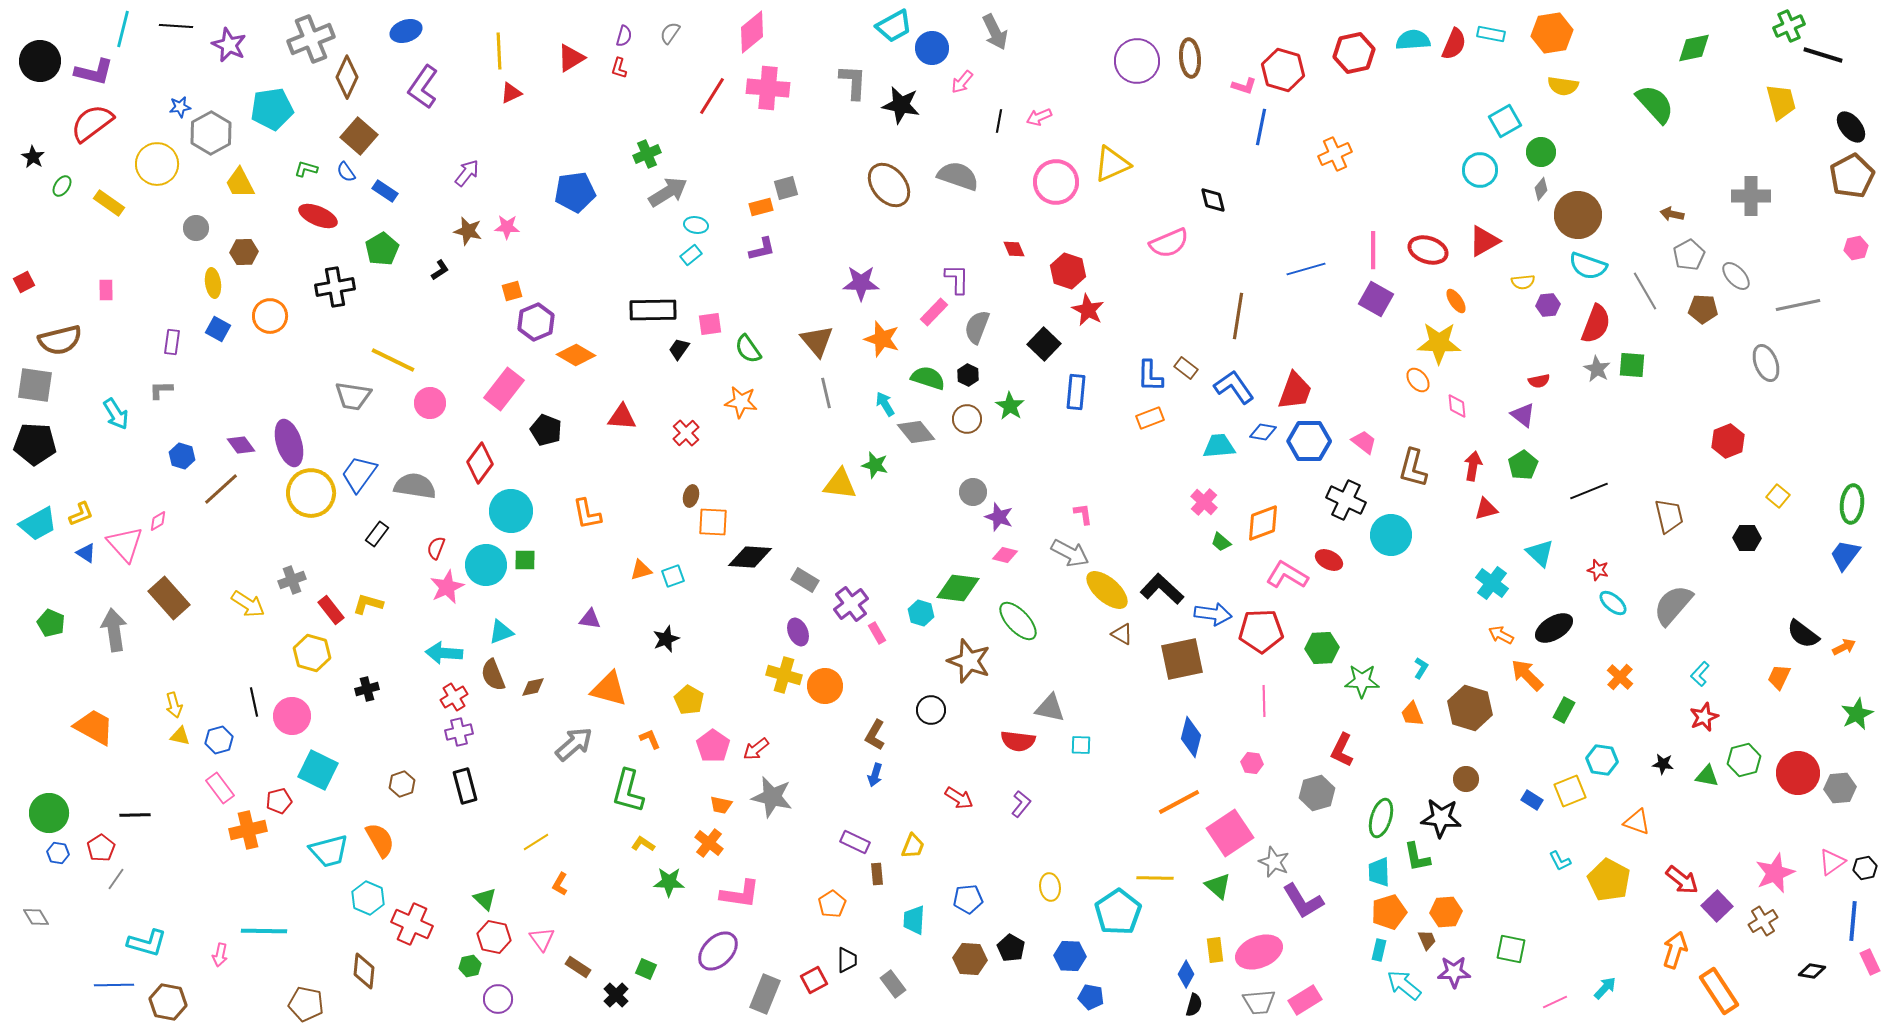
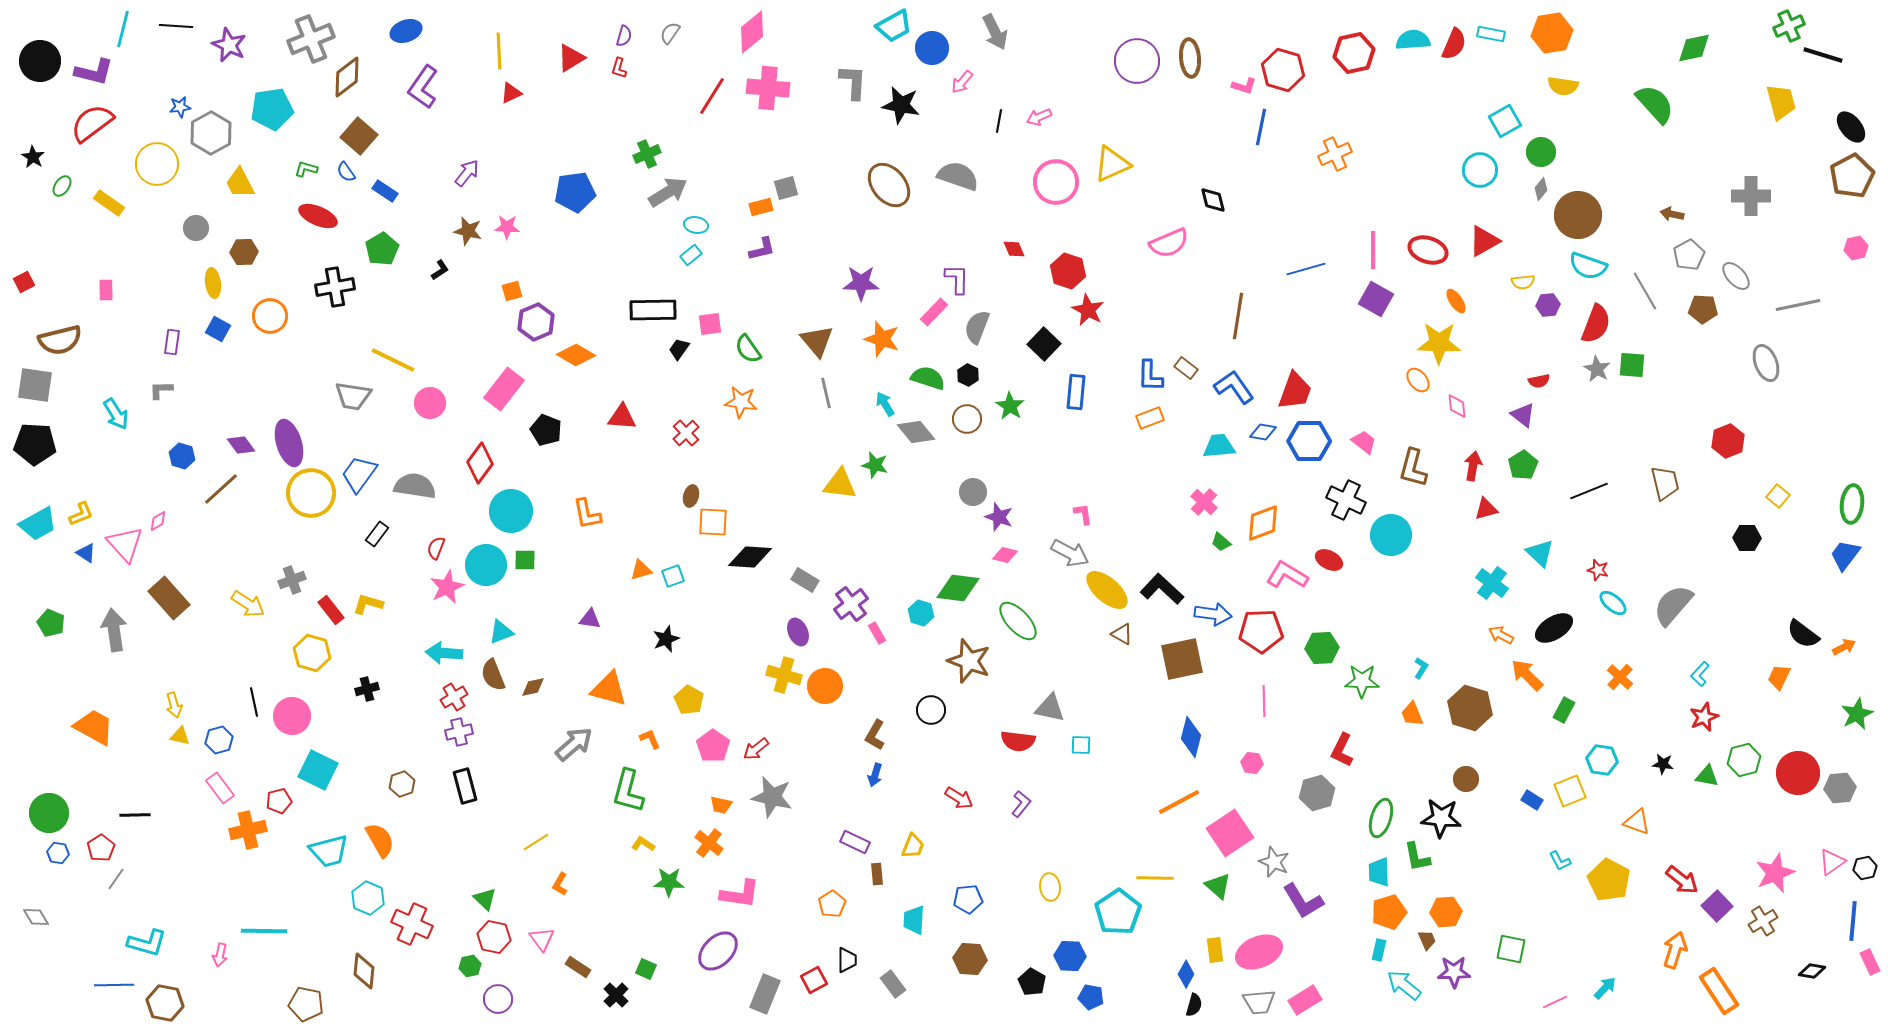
brown diamond at (347, 77): rotated 27 degrees clockwise
brown trapezoid at (1669, 516): moved 4 px left, 33 px up
black pentagon at (1011, 948): moved 21 px right, 34 px down
brown hexagon at (168, 1002): moved 3 px left, 1 px down
